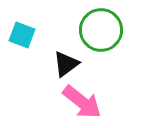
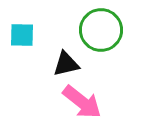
cyan square: rotated 20 degrees counterclockwise
black triangle: rotated 24 degrees clockwise
